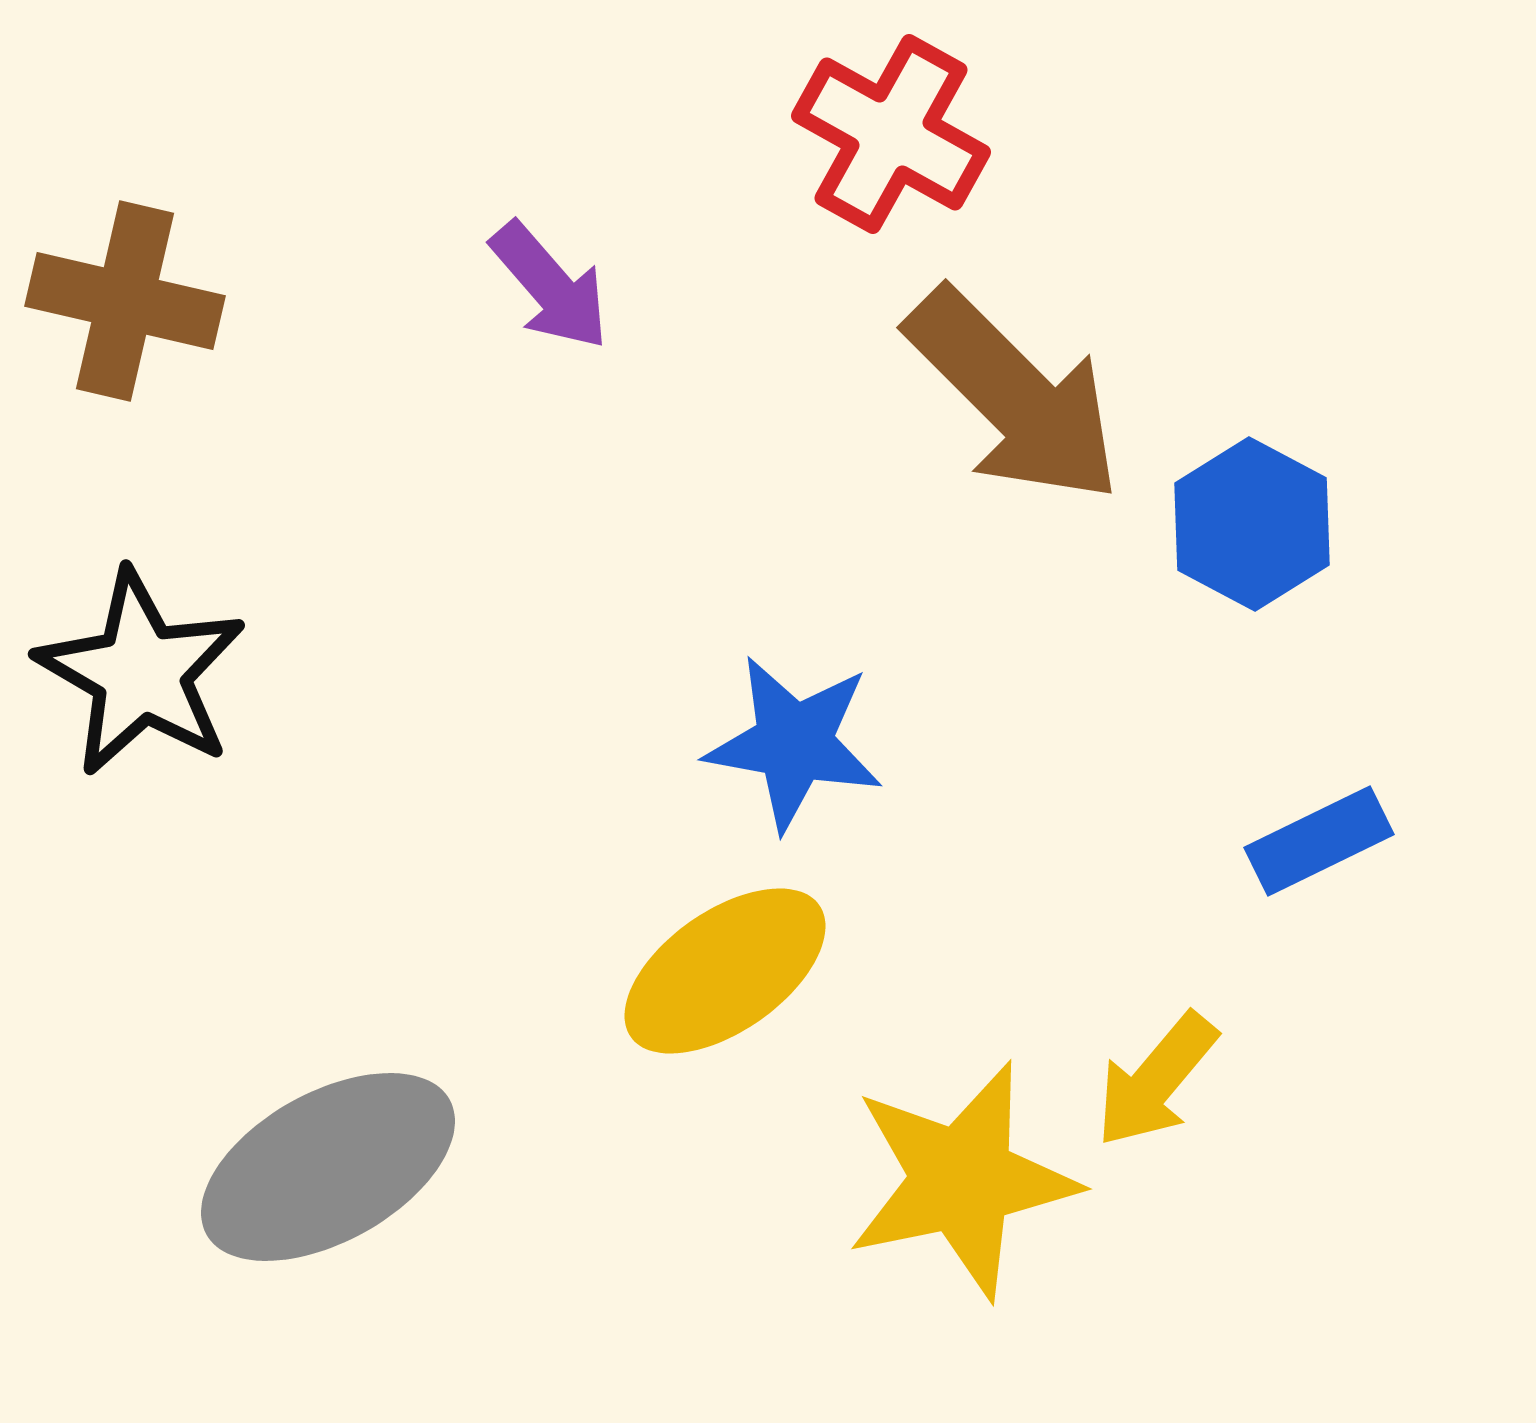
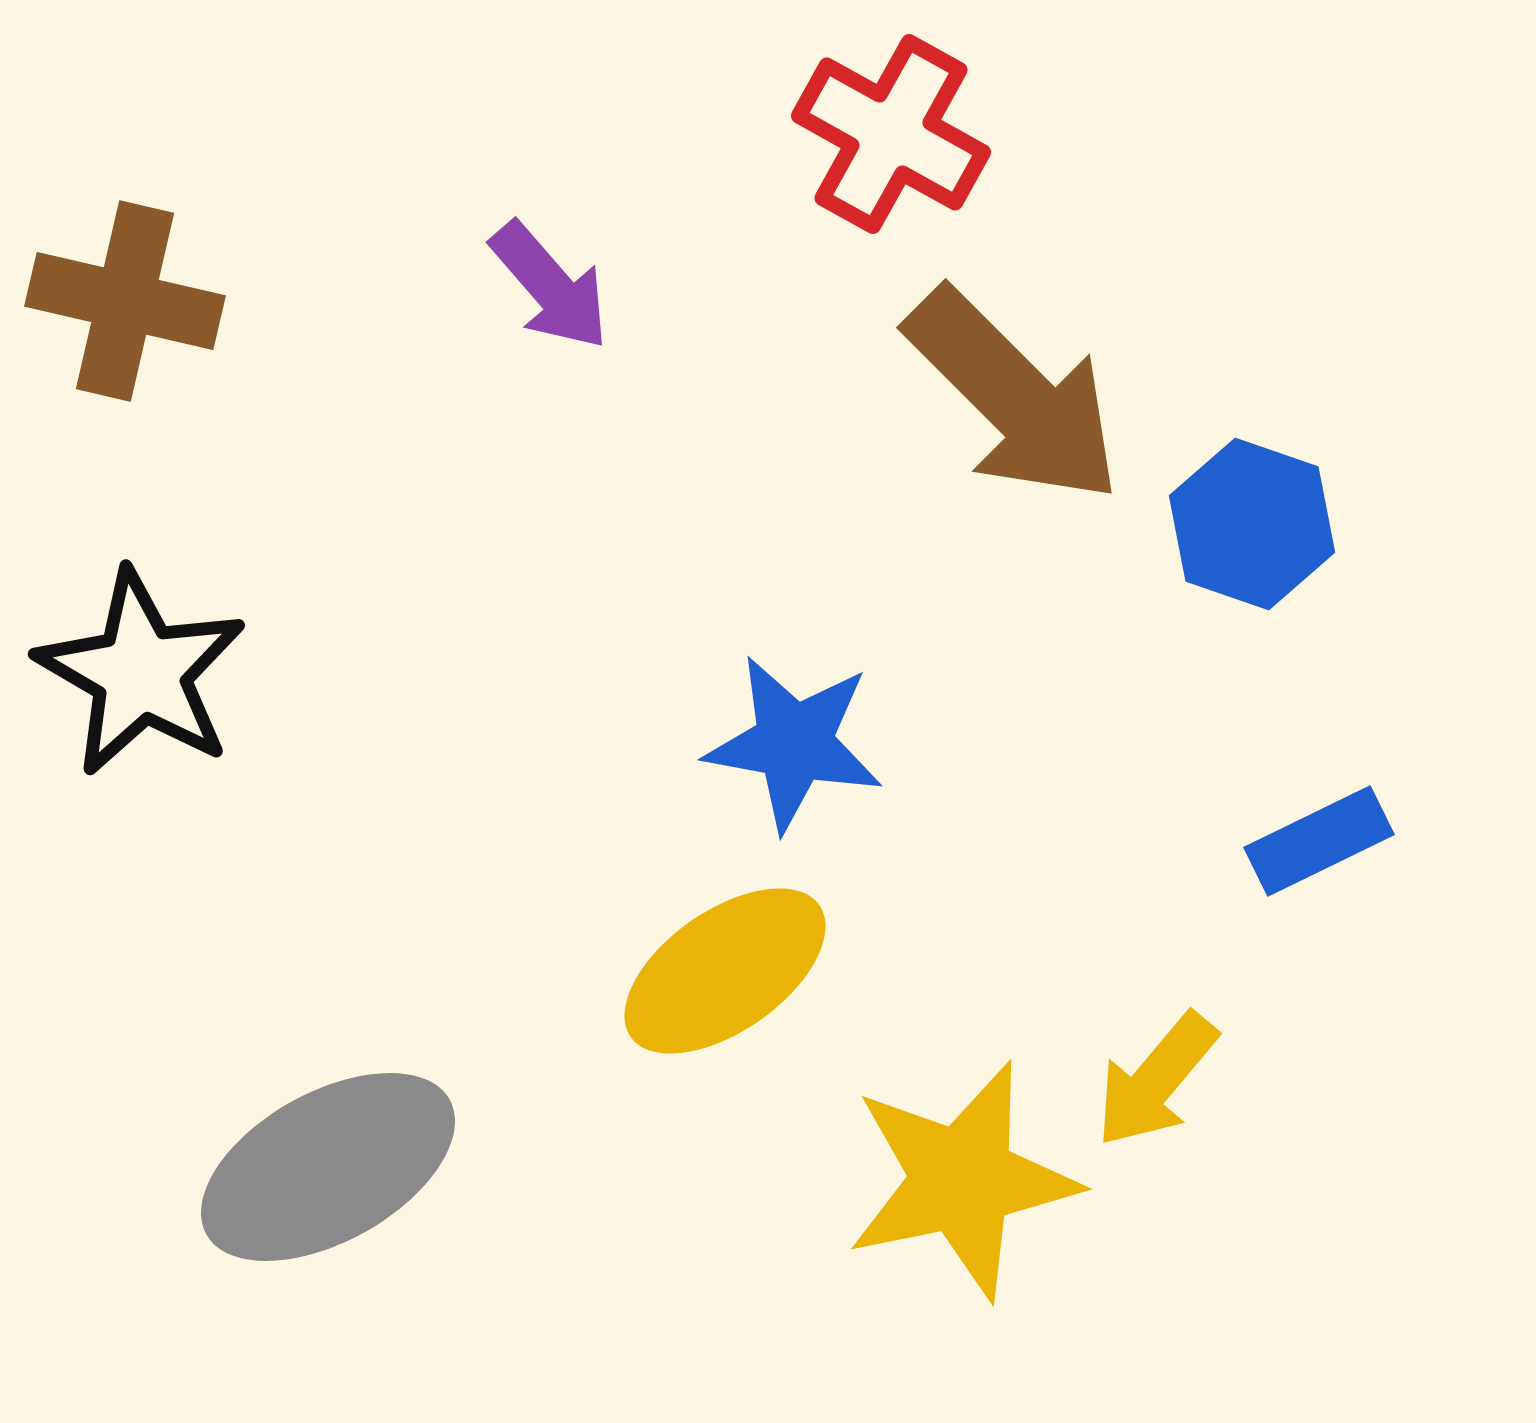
blue hexagon: rotated 9 degrees counterclockwise
